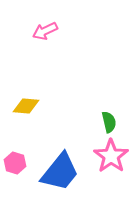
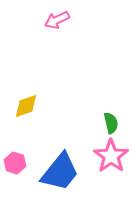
pink arrow: moved 12 px right, 11 px up
yellow diamond: rotated 24 degrees counterclockwise
green semicircle: moved 2 px right, 1 px down
